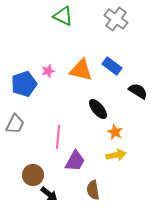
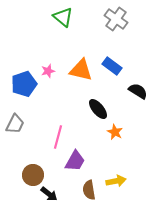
green triangle: moved 1 px down; rotated 15 degrees clockwise
pink line: rotated 10 degrees clockwise
yellow arrow: moved 26 px down
brown semicircle: moved 4 px left
